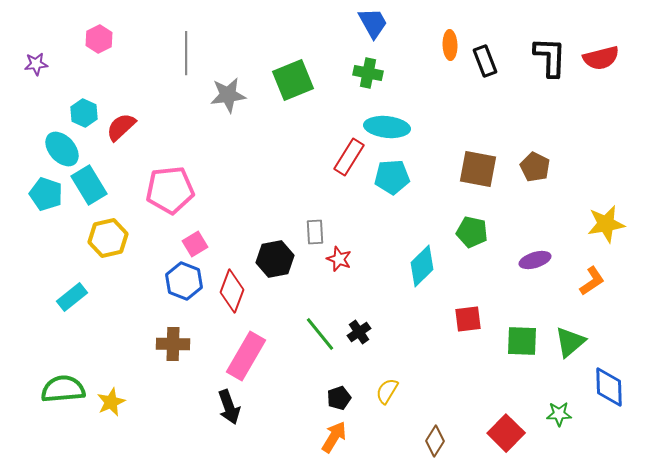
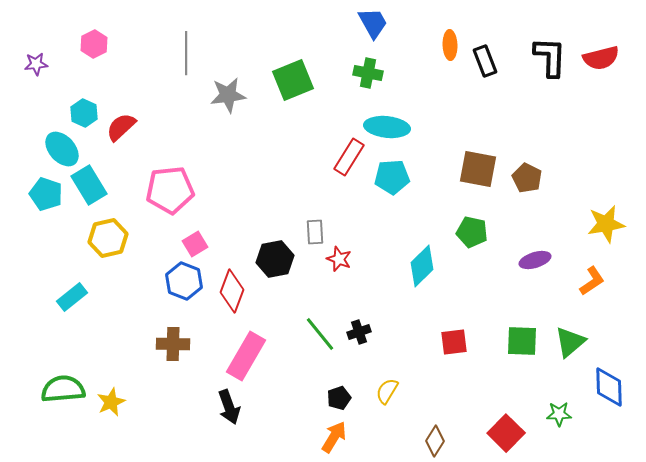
pink hexagon at (99, 39): moved 5 px left, 5 px down
brown pentagon at (535, 167): moved 8 px left, 11 px down
red square at (468, 319): moved 14 px left, 23 px down
black cross at (359, 332): rotated 15 degrees clockwise
